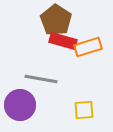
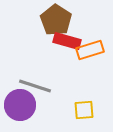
red rectangle: moved 4 px right
orange rectangle: moved 2 px right, 3 px down
gray line: moved 6 px left, 7 px down; rotated 8 degrees clockwise
